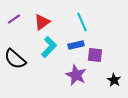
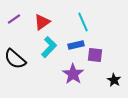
cyan line: moved 1 px right
purple star: moved 3 px left, 1 px up; rotated 10 degrees clockwise
